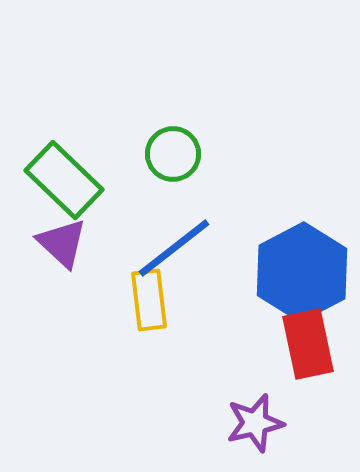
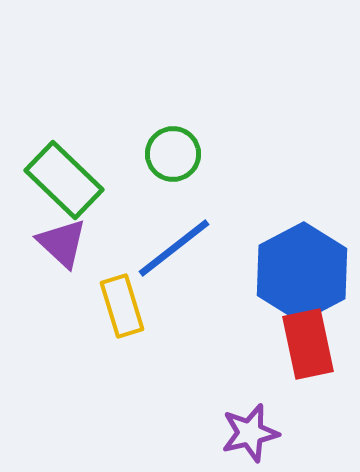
yellow rectangle: moved 27 px left, 6 px down; rotated 10 degrees counterclockwise
purple star: moved 5 px left, 10 px down
